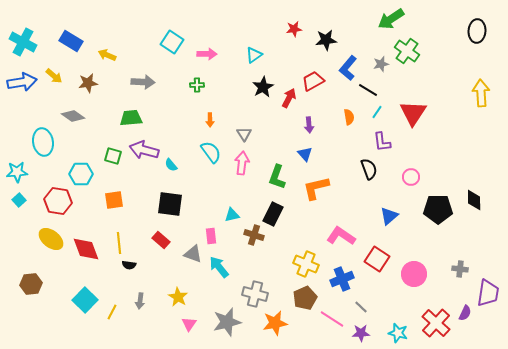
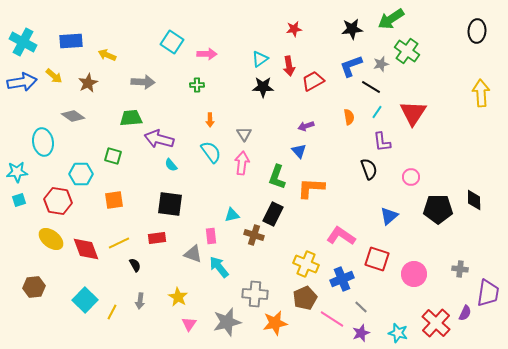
black star at (326, 40): moved 26 px right, 11 px up
blue rectangle at (71, 41): rotated 35 degrees counterclockwise
cyan triangle at (254, 55): moved 6 px right, 4 px down
blue L-shape at (348, 68): moved 3 px right, 2 px up; rotated 30 degrees clockwise
brown star at (88, 83): rotated 18 degrees counterclockwise
black star at (263, 87): rotated 30 degrees clockwise
black line at (368, 90): moved 3 px right, 3 px up
red arrow at (289, 98): moved 32 px up; rotated 144 degrees clockwise
purple arrow at (309, 125): moved 3 px left, 1 px down; rotated 77 degrees clockwise
purple arrow at (144, 150): moved 15 px right, 11 px up
blue triangle at (305, 154): moved 6 px left, 3 px up
orange L-shape at (316, 188): moved 5 px left; rotated 16 degrees clockwise
cyan square at (19, 200): rotated 24 degrees clockwise
red rectangle at (161, 240): moved 4 px left, 2 px up; rotated 48 degrees counterclockwise
yellow line at (119, 243): rotated 70 degrees clockwise
red square at (377, 259): rotated 15 degrees counterclockwise
black semicircle at (129, 265): moved 6 px right; rotated 128 degrees counterclockwise
brown hexagon at (31, 284): moved 3 px right, 3 px down
gray cross at (255, 294): rotated 10 degrees counterclockwise
purple star at (361, 333): rotated 18 degrees counterclockwise
